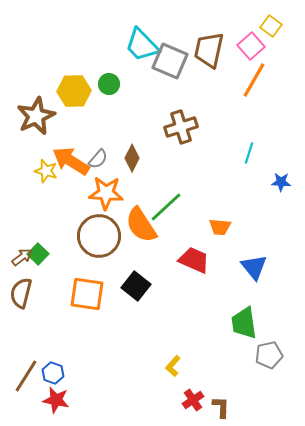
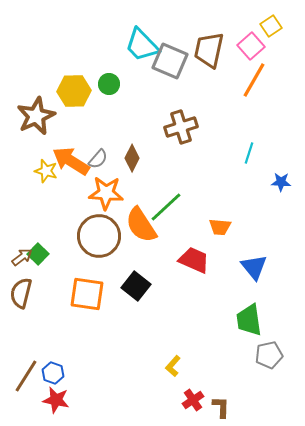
yellow square: rotated 20 degrees clockwise
green trapezoid: moved 5 px right, 3 px up
